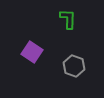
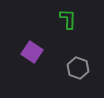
gray hexagon: moved 4 px right, 2 px down
